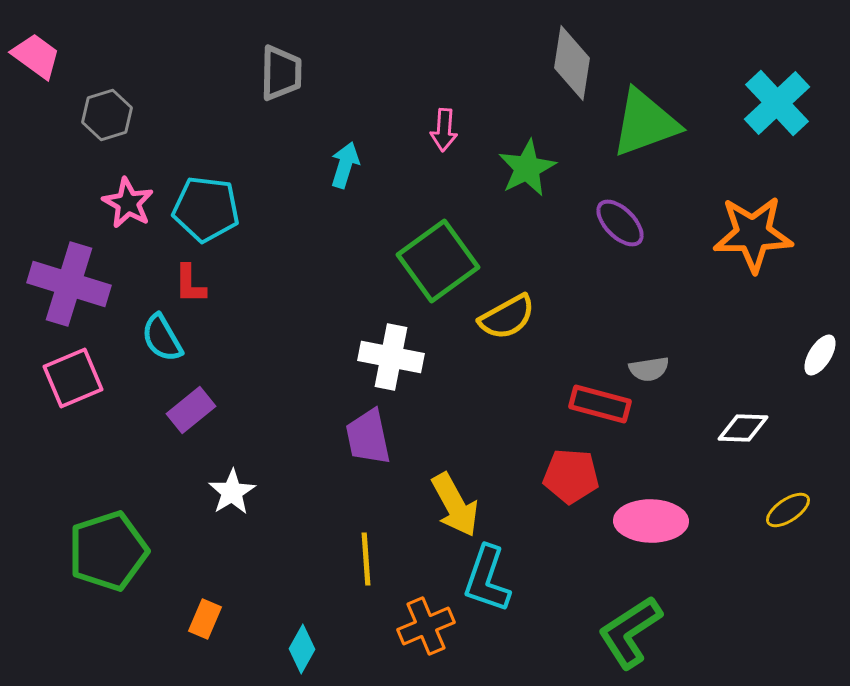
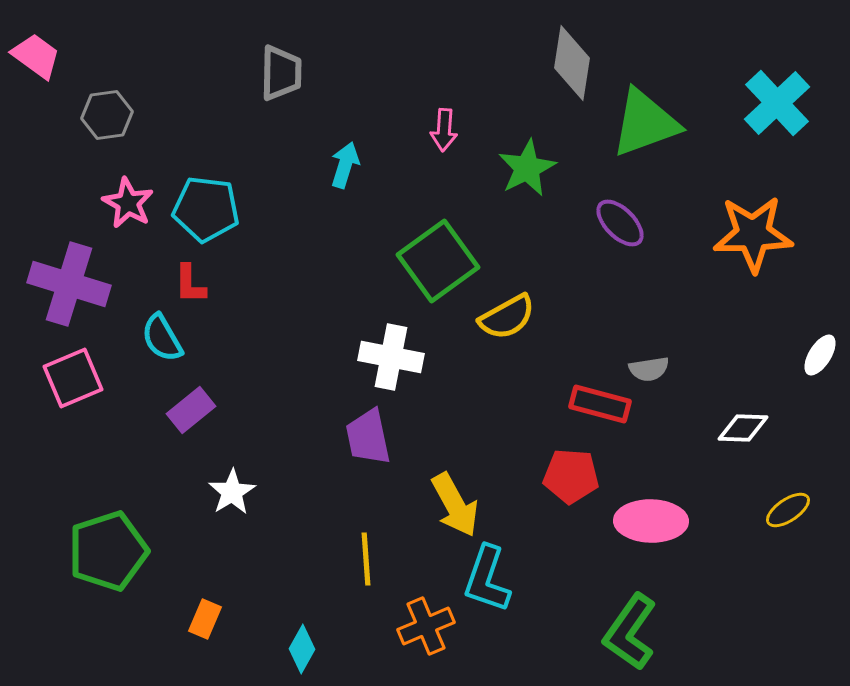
gray hexagon: rotated 9 degrees clockwise
green L-shape: rotated 22 degrees counterclockwise
